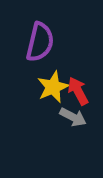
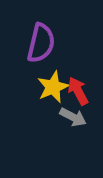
purple semicircle: moved 1 px right, 1 px down
